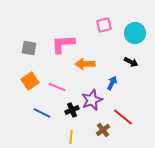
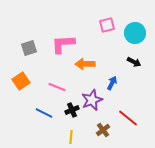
pink square: moved 3 px right
gray square: rotated 28 degrees counterclockwise
black arrow: moved 3 px right
orange square: moved 9 px left
blue line: moved 2 px right
red line: moved 5 px right, 1 px down
